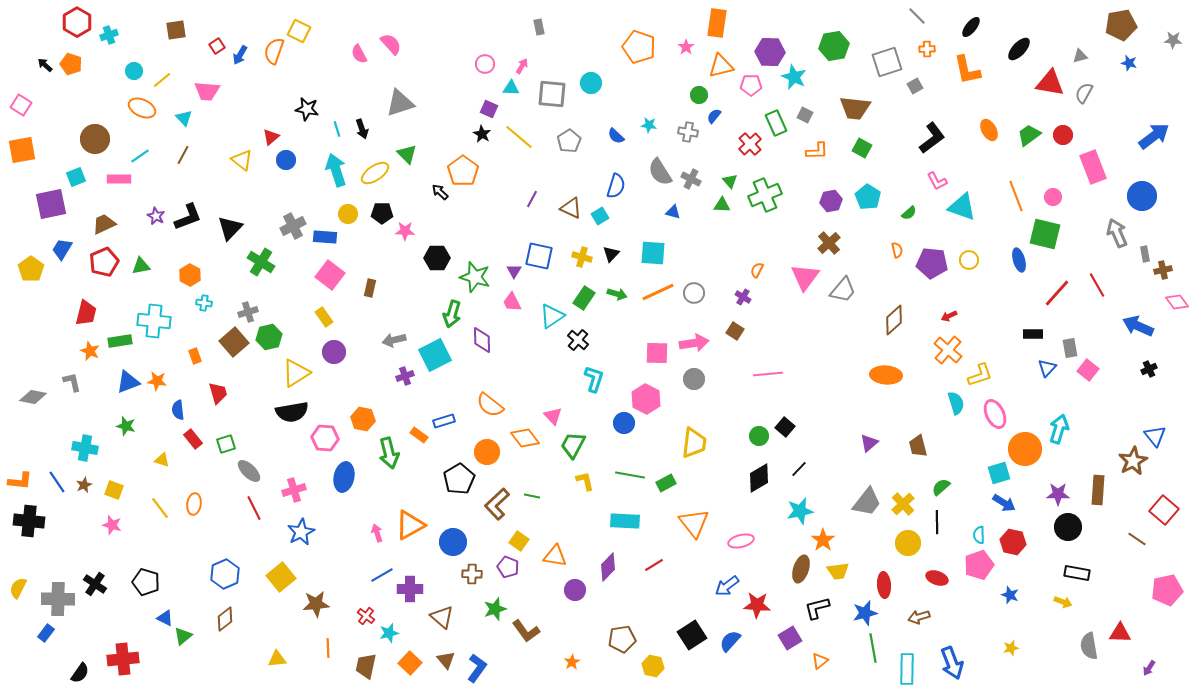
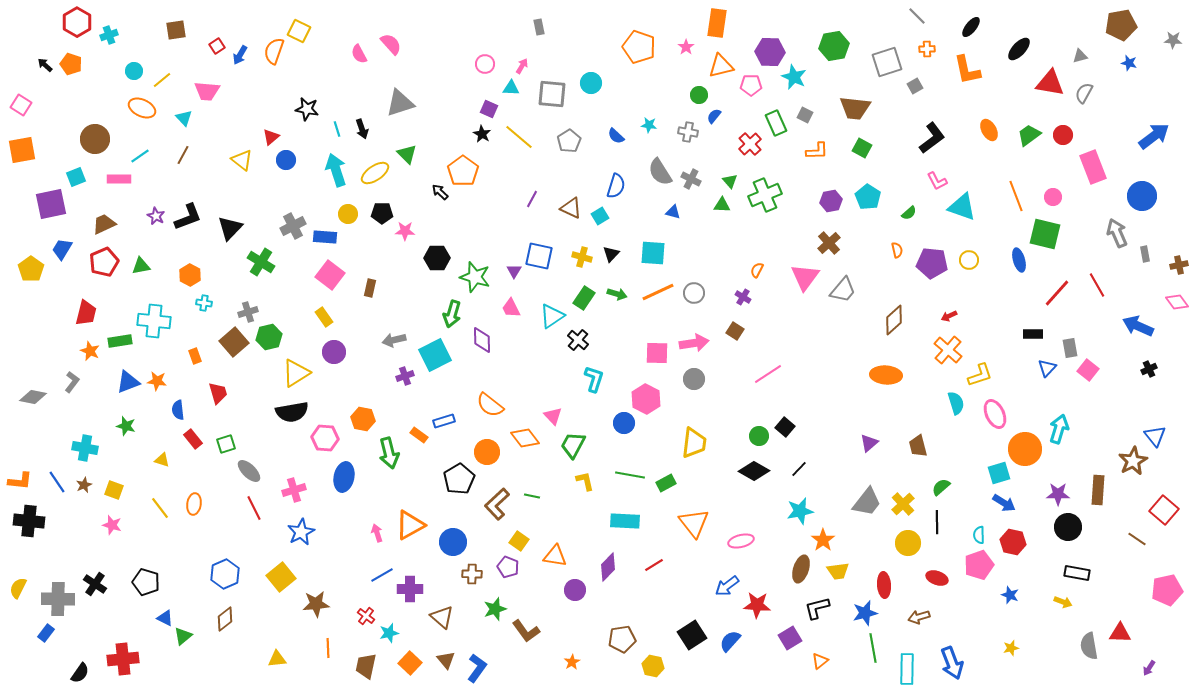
brown cross at (1163, 270): moved 16 px right, 5 px up
pink trapezoid at (512, 302): moved 1 px left, 6 px down
pink line at (768, 374): rotated 28 degrees counterclockwise
gray L-shape at (72, 382): rotated 50 degrees clockwise
black diamond at (759, 478): moved 5 px left, 7 px up; rotated 60 degrees clockwise
